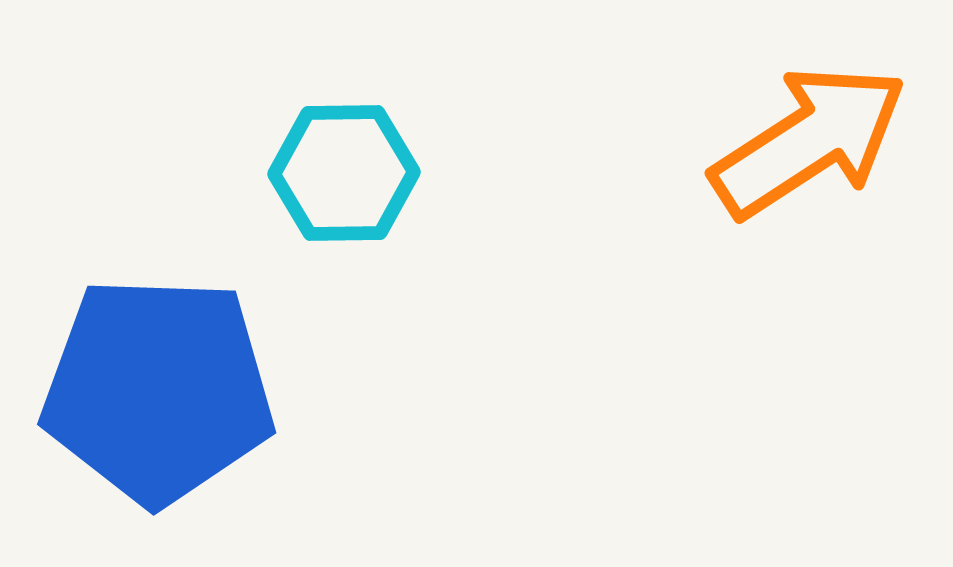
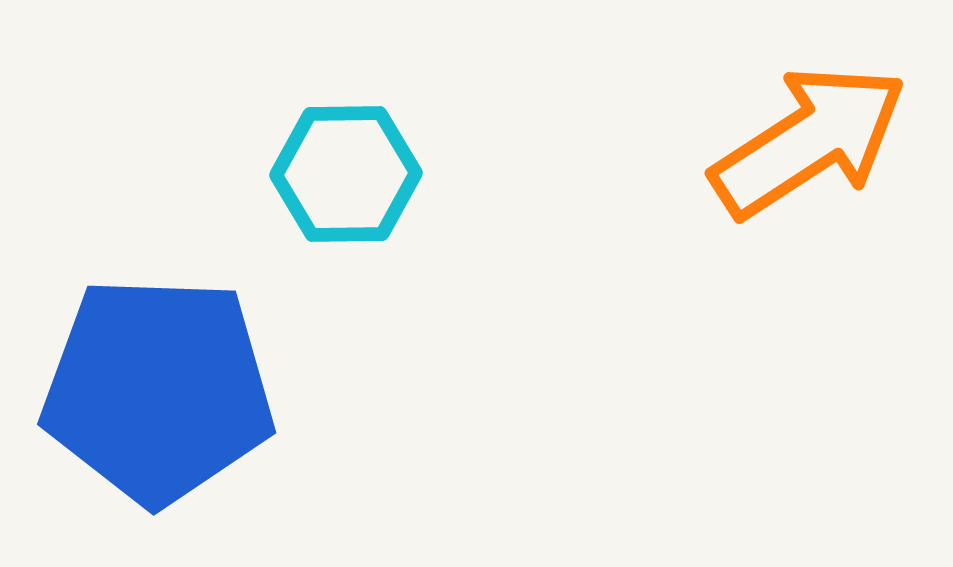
cyan hexagon: moved 2 px right, 1 px down
